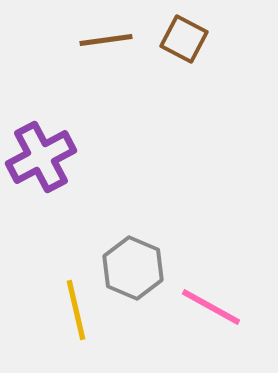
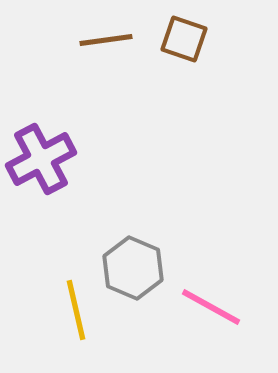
brown square: rotated 9 degrees counterclockwise
purple cross: moved 2 px down
